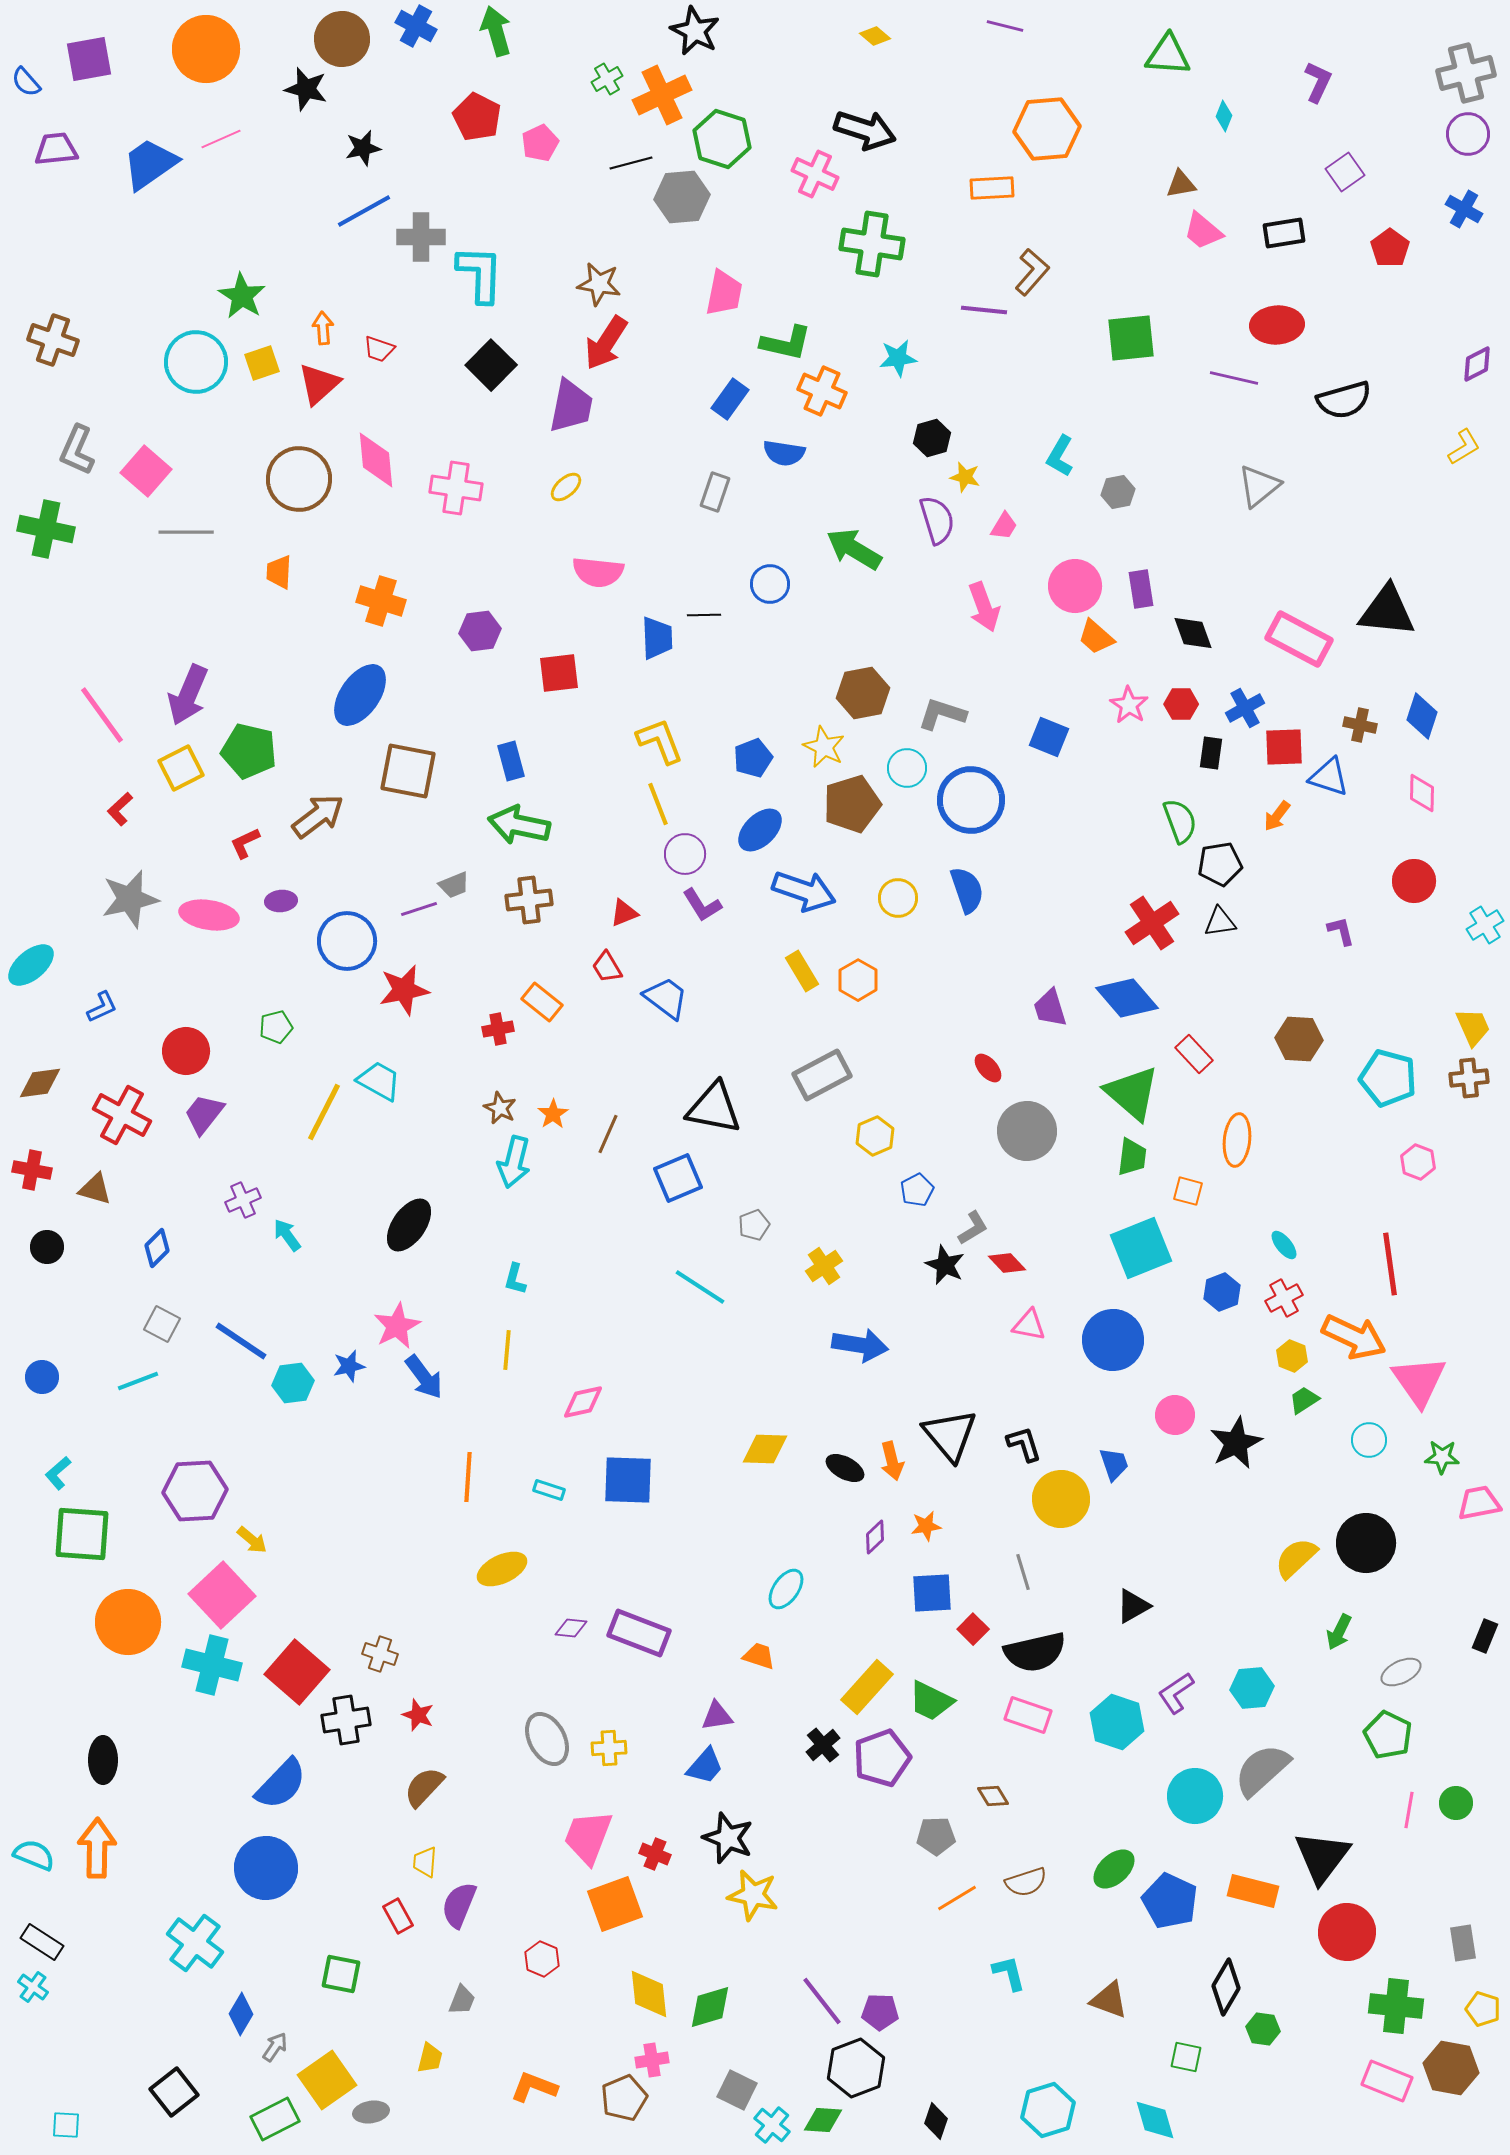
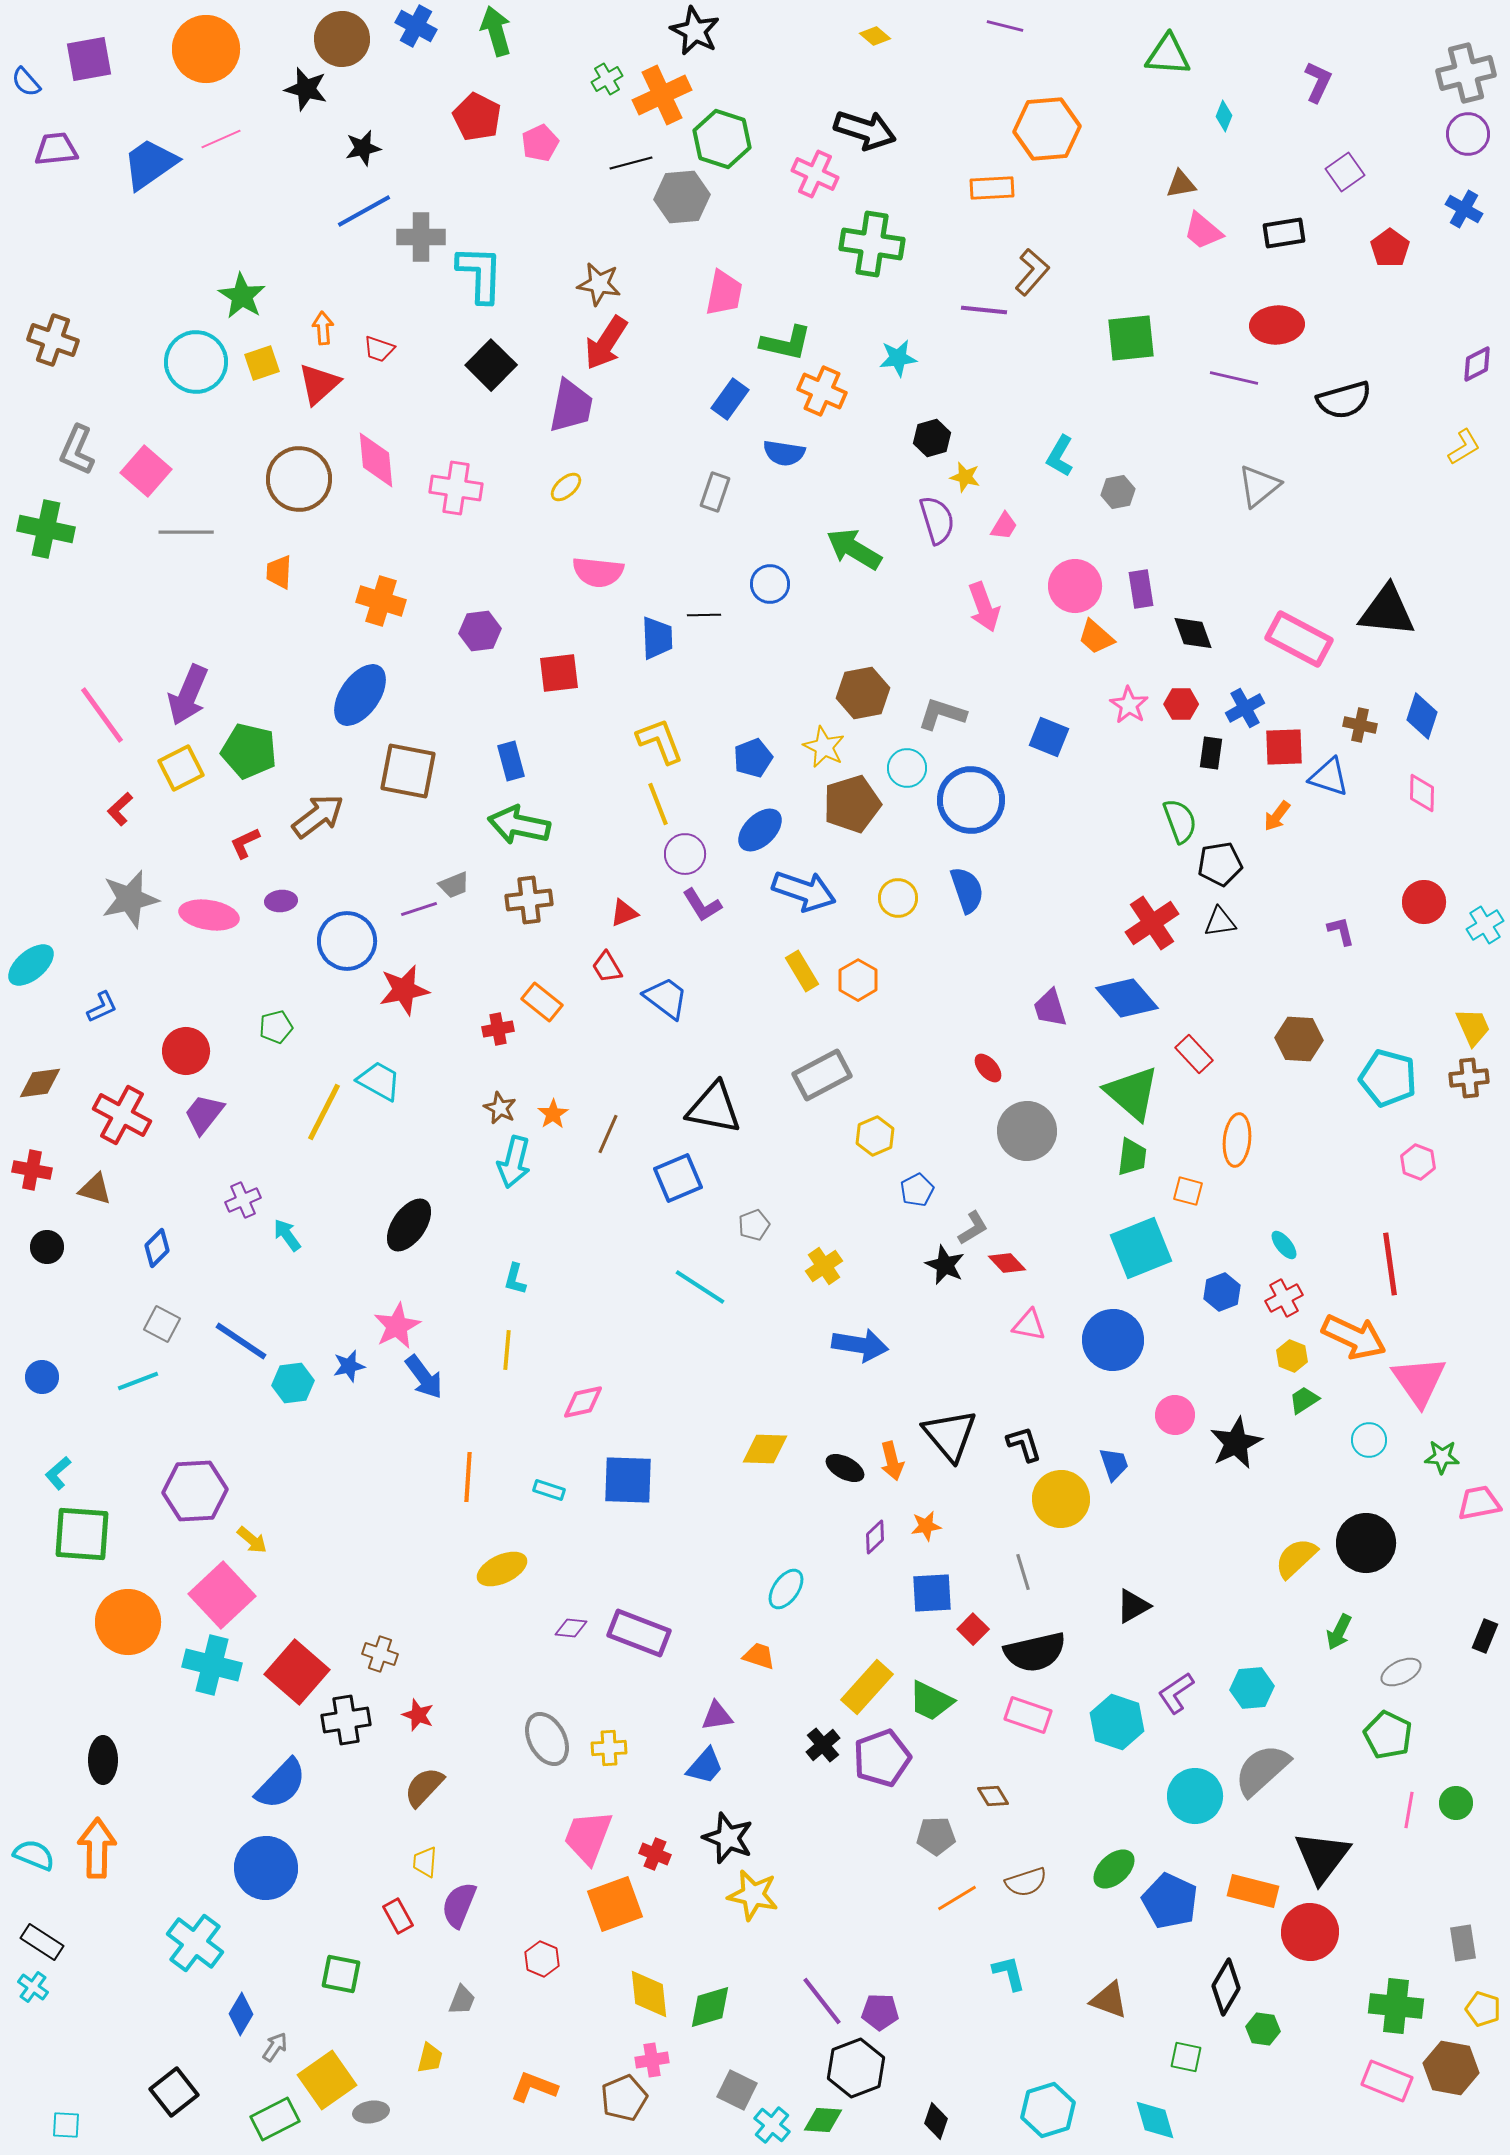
red circle at (1414, 881): moved 10 px right, 21 px down
red circle at (1347, 1932): moved 37 px left
